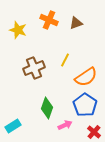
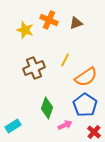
yellow star: moved 7 px right
